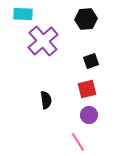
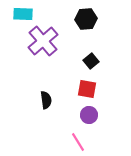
black square: rotated 21 degrees counterclockwise
red square: rotated 24 degrees clockwise
